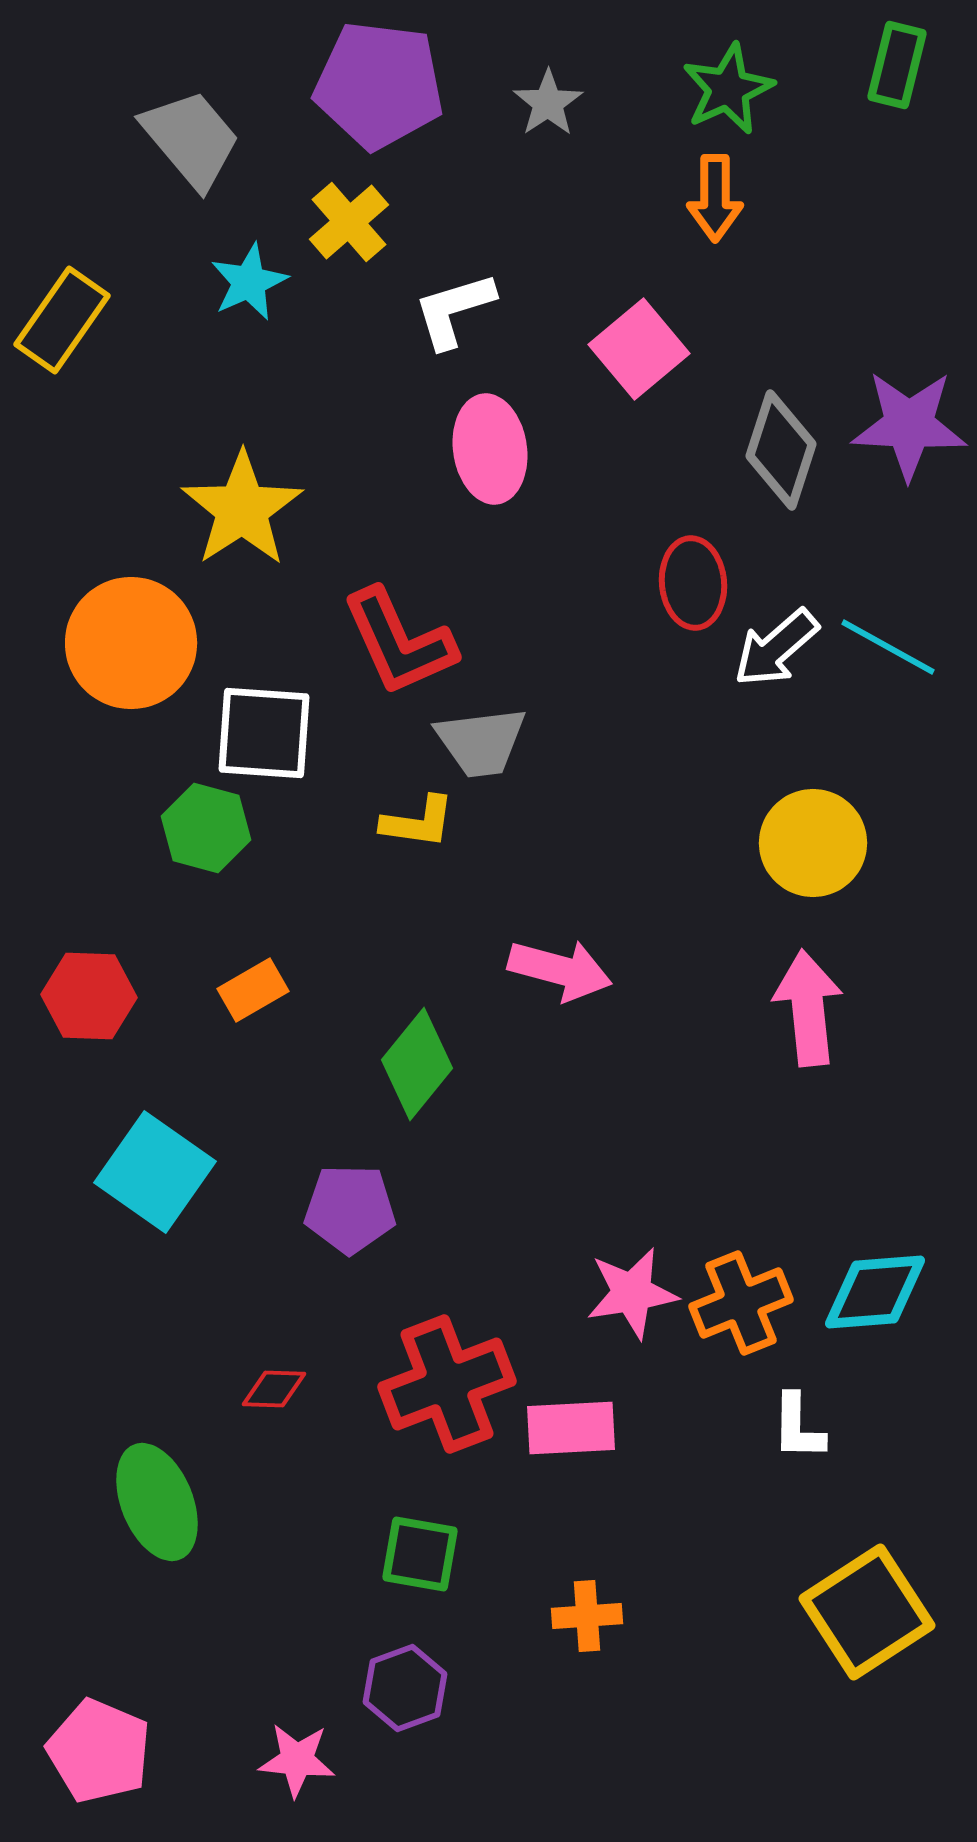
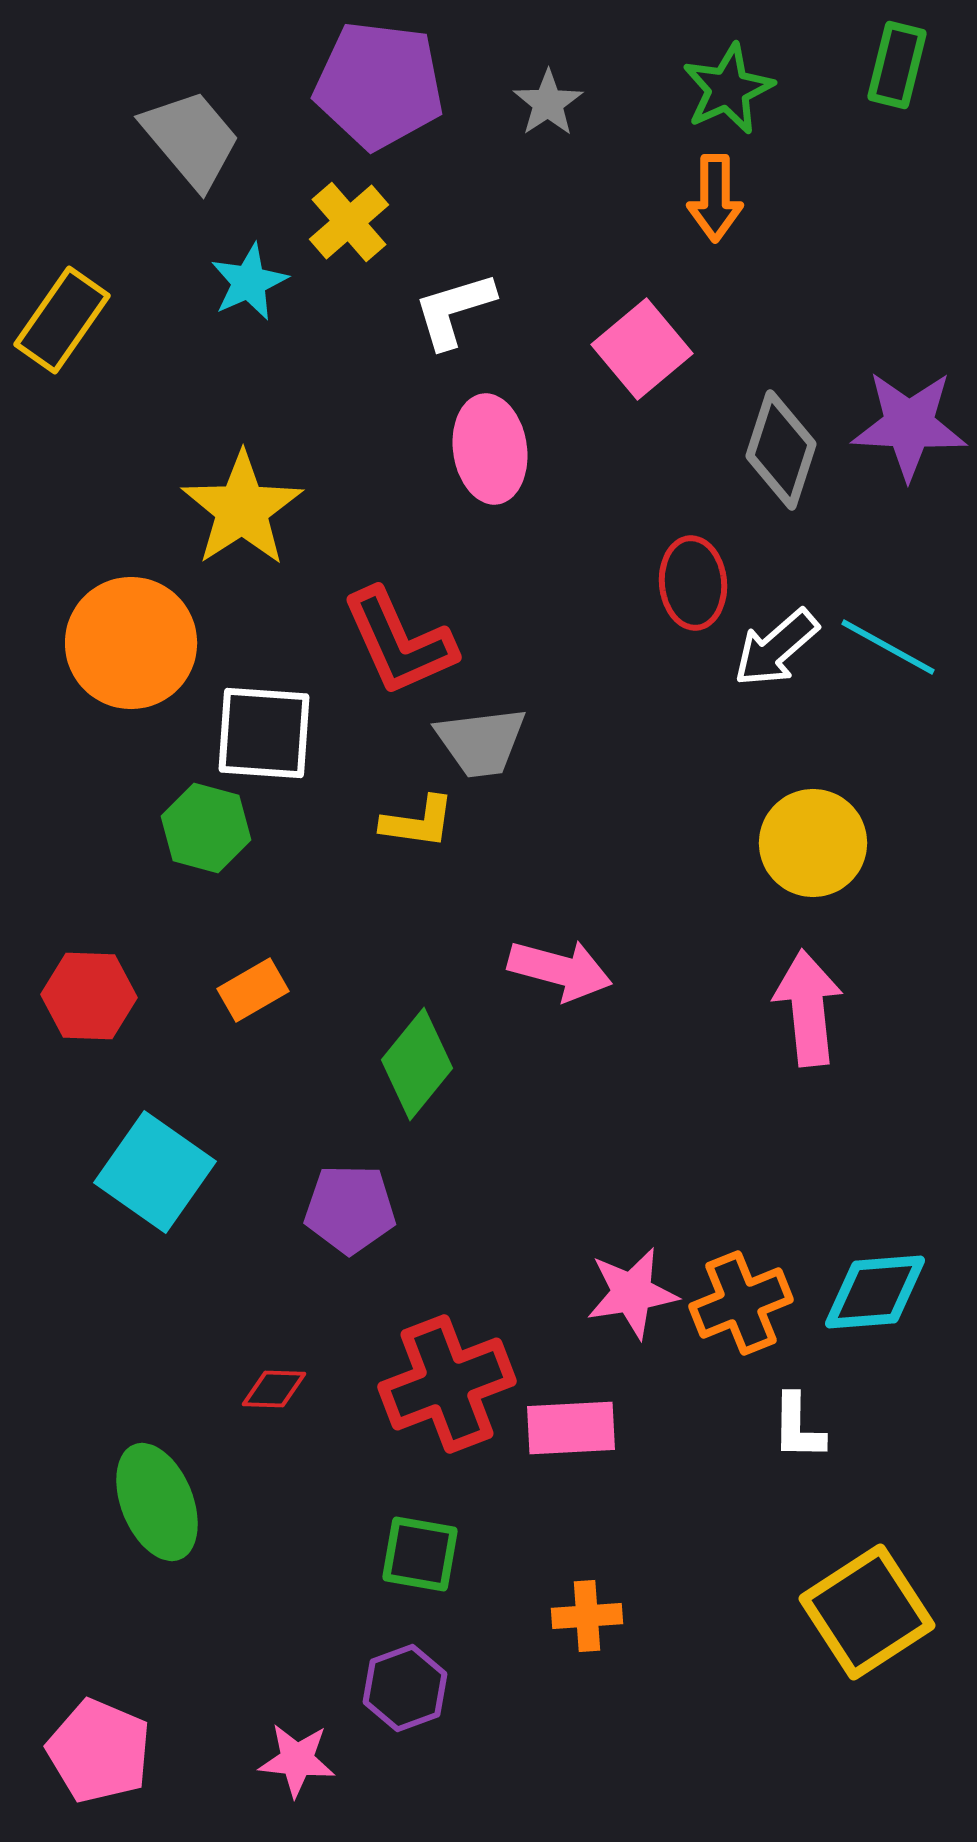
pink square at (639, 349): moved 3 px right
